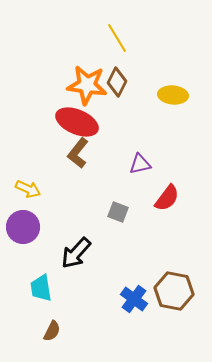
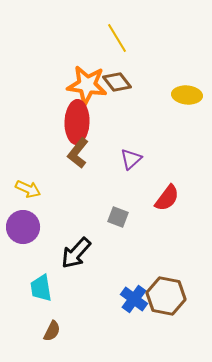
brown diamond: rotated 64 degrees counterclockwise
yellow ellipse: moved 14 px right
red ellipse: rotated 69 degrees clockwise
purple triangle: moved 9 px left, 5 px up; rotated 30 degrees counterclockwise
gray square: moved 5 px down
brown hexagon: moved 8 px left, 5 px down
